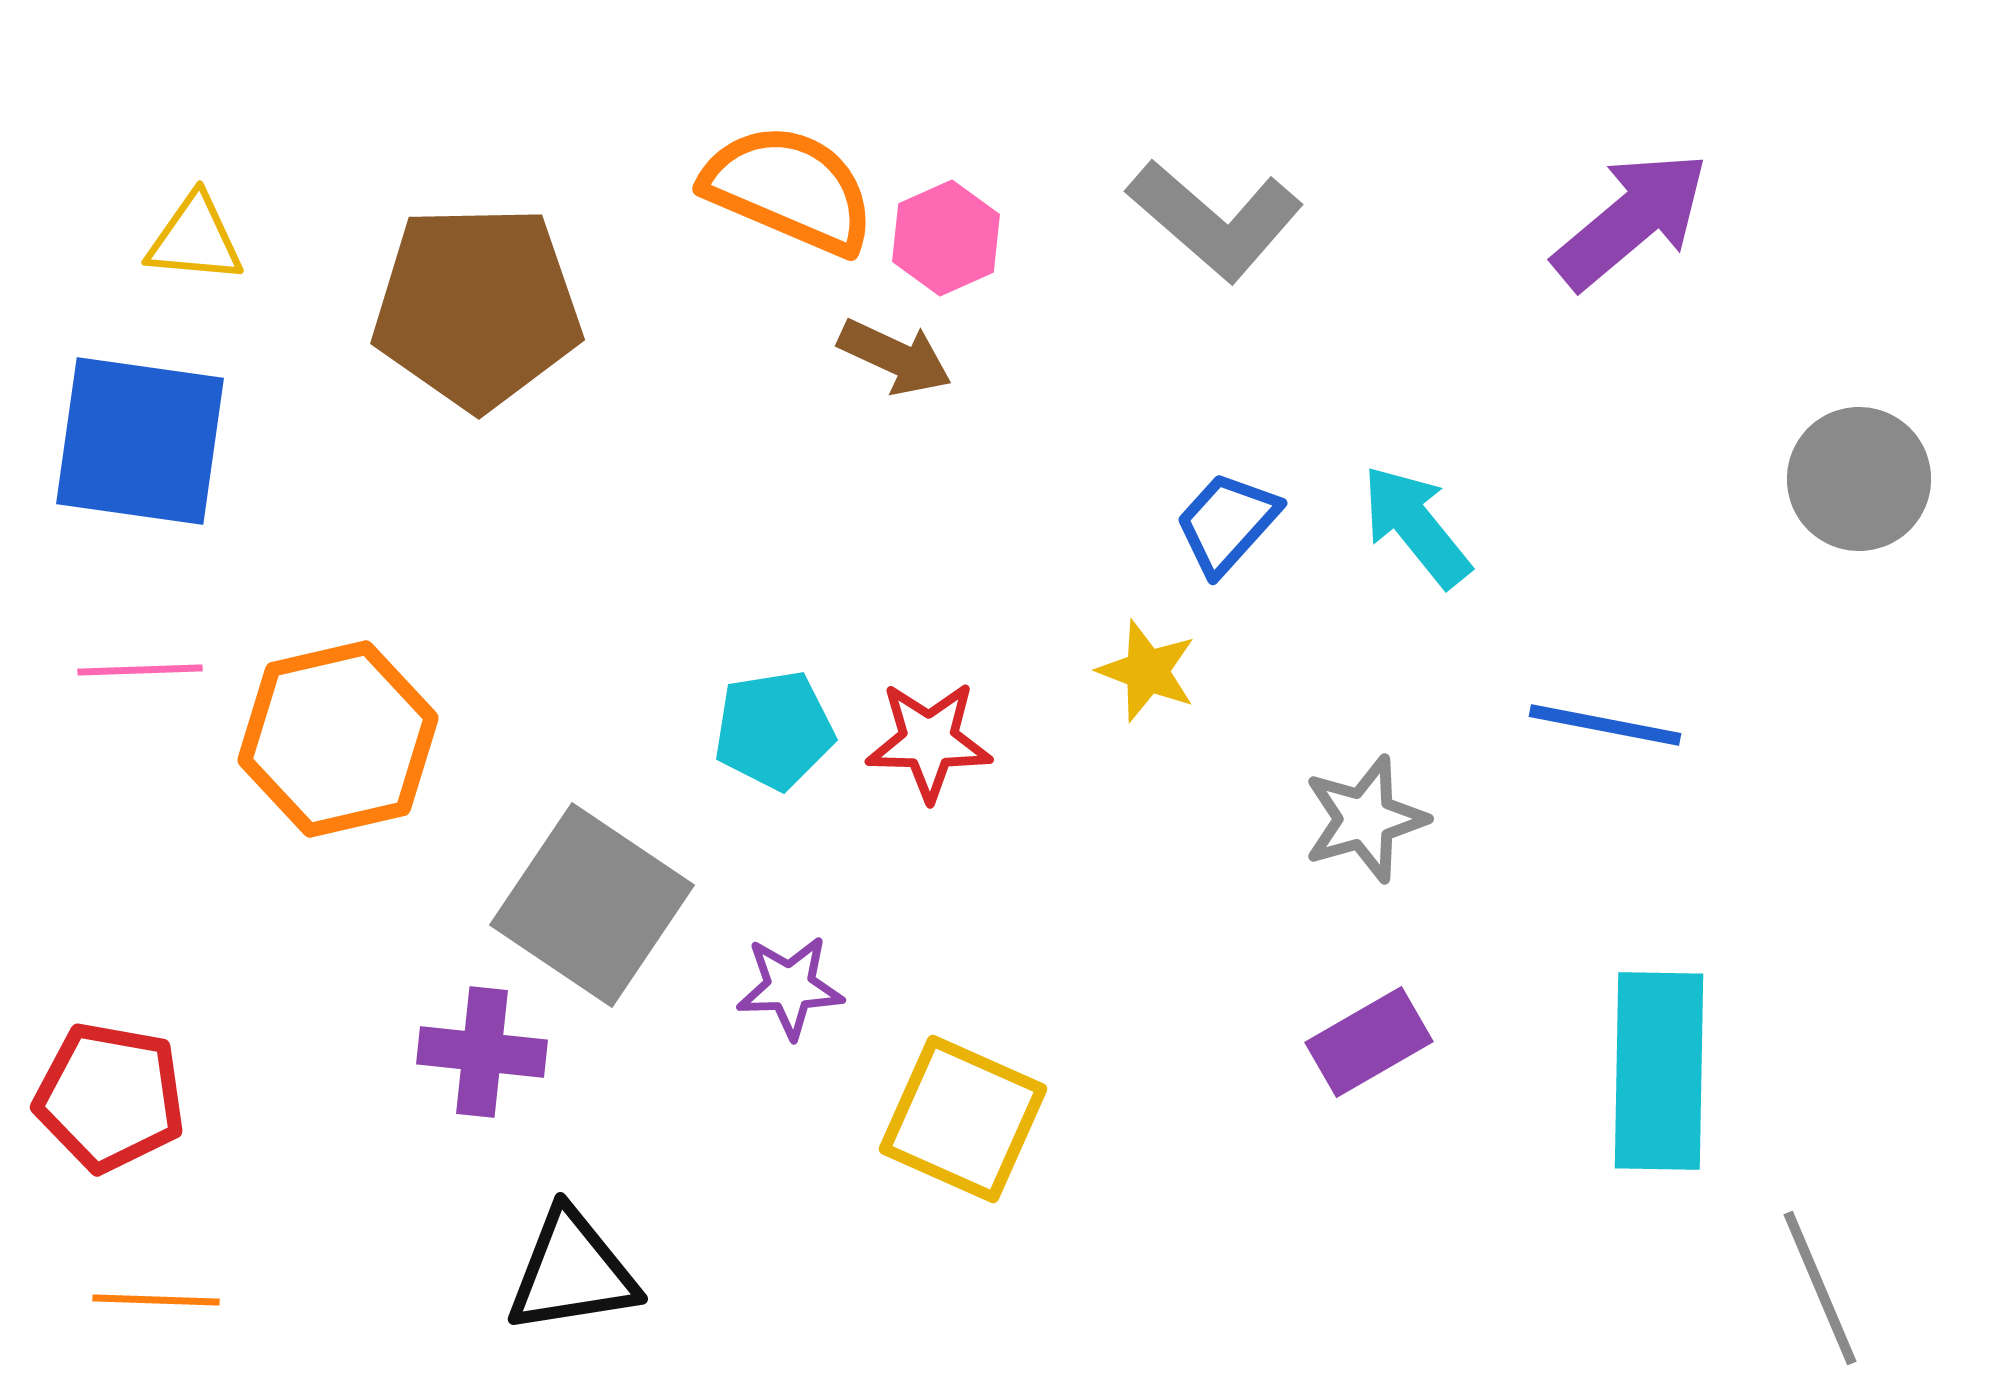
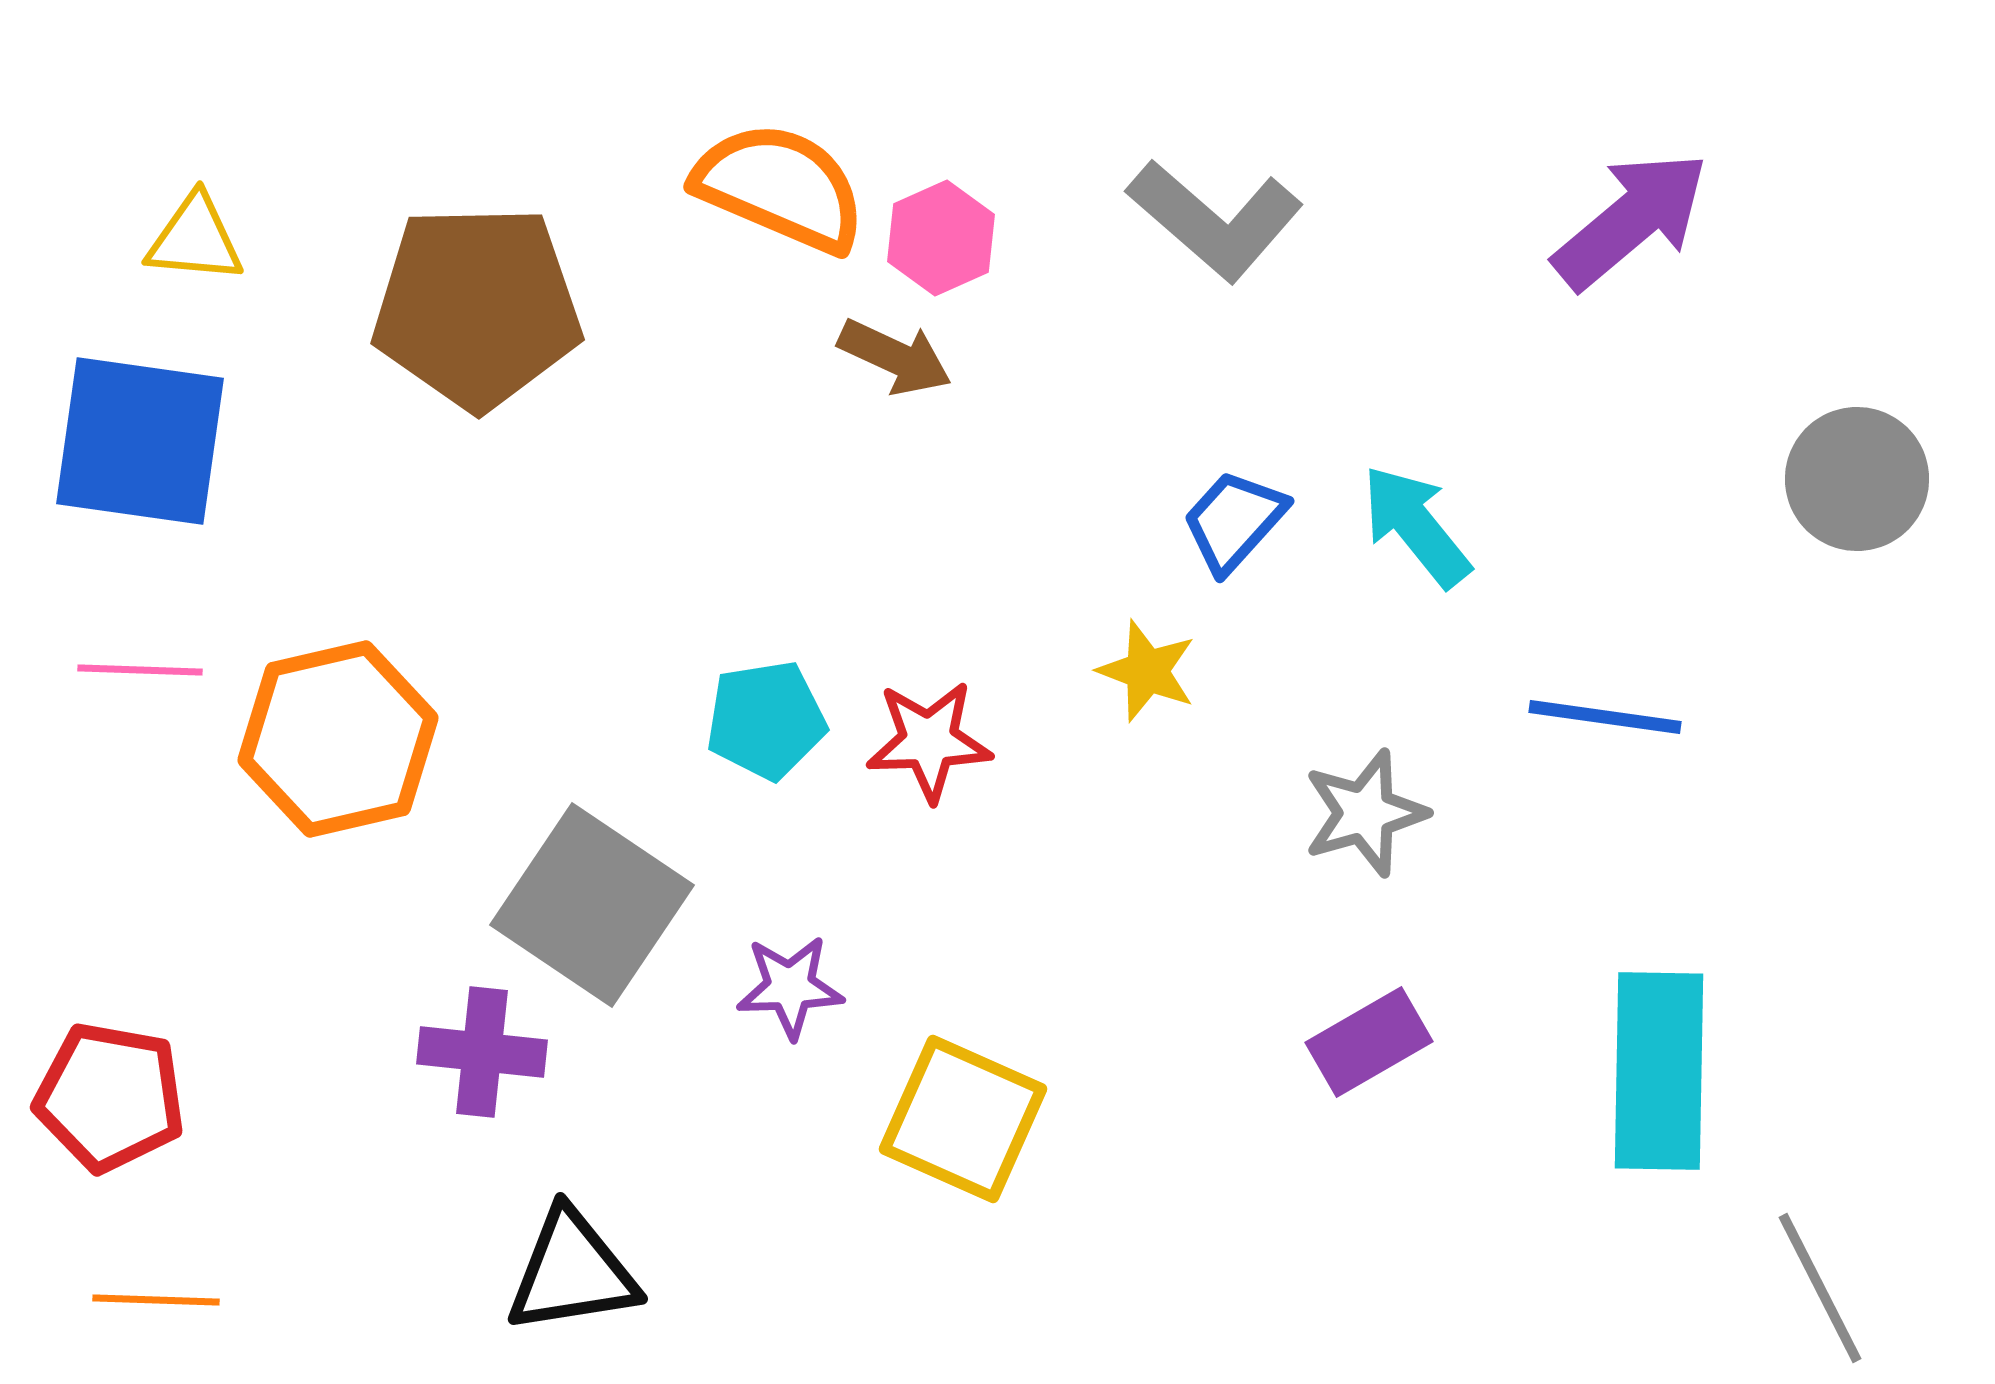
orange semicircle: moved 9 px left, 2 px up
pink hexagon: moved 5 px left
gray circle: moved 2 px left
blue trapezoid: moved 7 px right, 2 px up
pink line: rotated 4 degrees clockwise
blue line: moved 8 px up; rotated 3 degrees counterclockwise
cyan pentagon: moved 8 px left, 10 px up
red star: rotated 3 degrees counterclockwise
gray star: moved 6 px up
gray line: rotated 4 degrees counterclockwise
